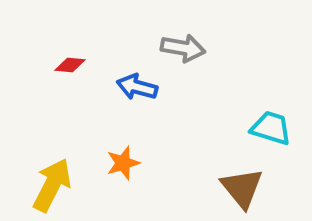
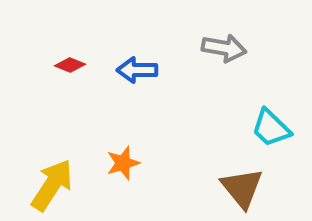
gray arrow: moved 41 px right
red diamond: rotated 16 degrees clockwise
blue arrow: moved 17 px up; rotated 15 degrees counterclockwise
cyan trapezoid: rotated 153 degrees counterclockwise
yellow arrow: rotated 6 degrees clockwise
